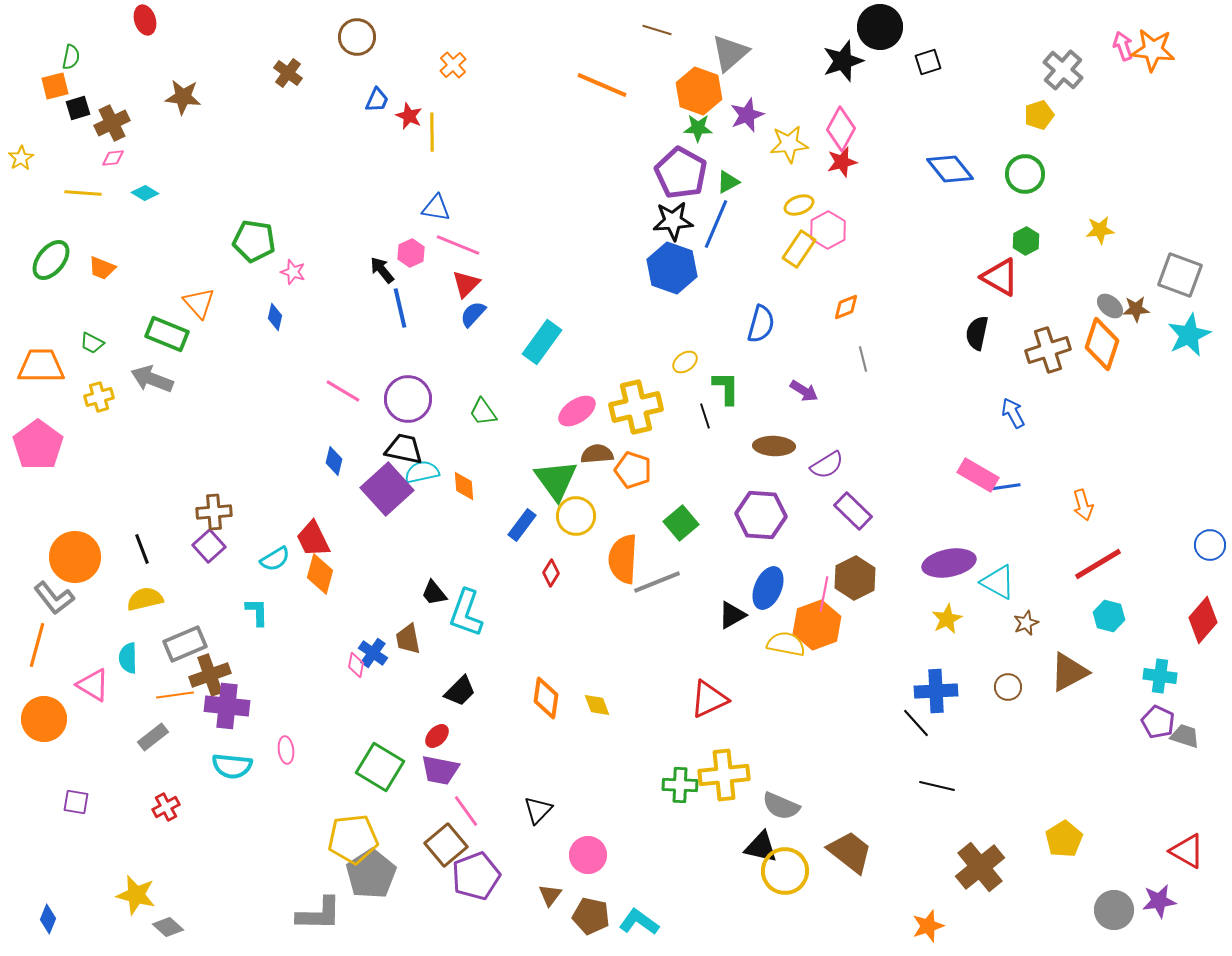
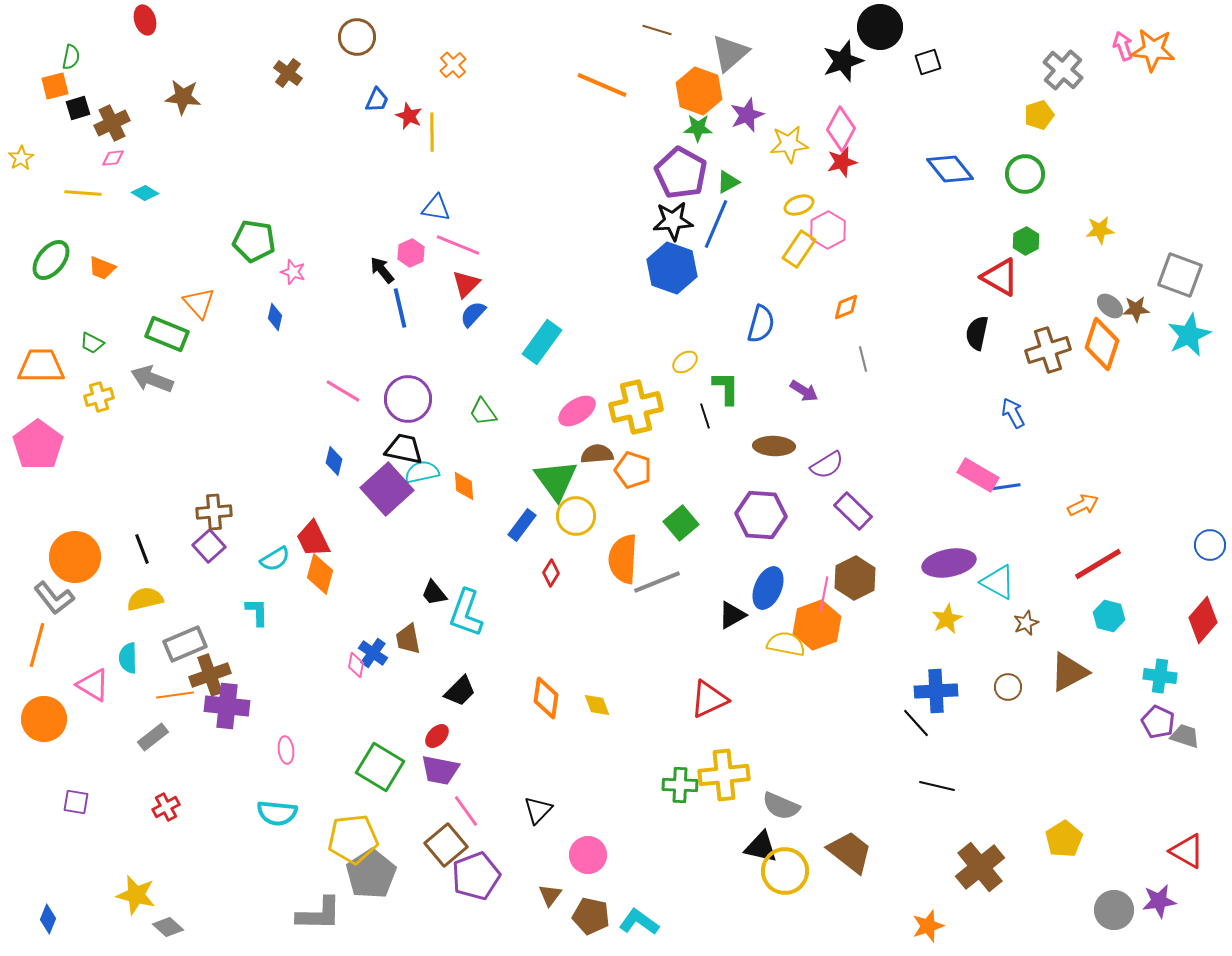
orange arrow at (1083, 505): rotated 100 degrees counterclockwise
cyan semicircle at (232, 766): moved 45 px right, 47 px down
